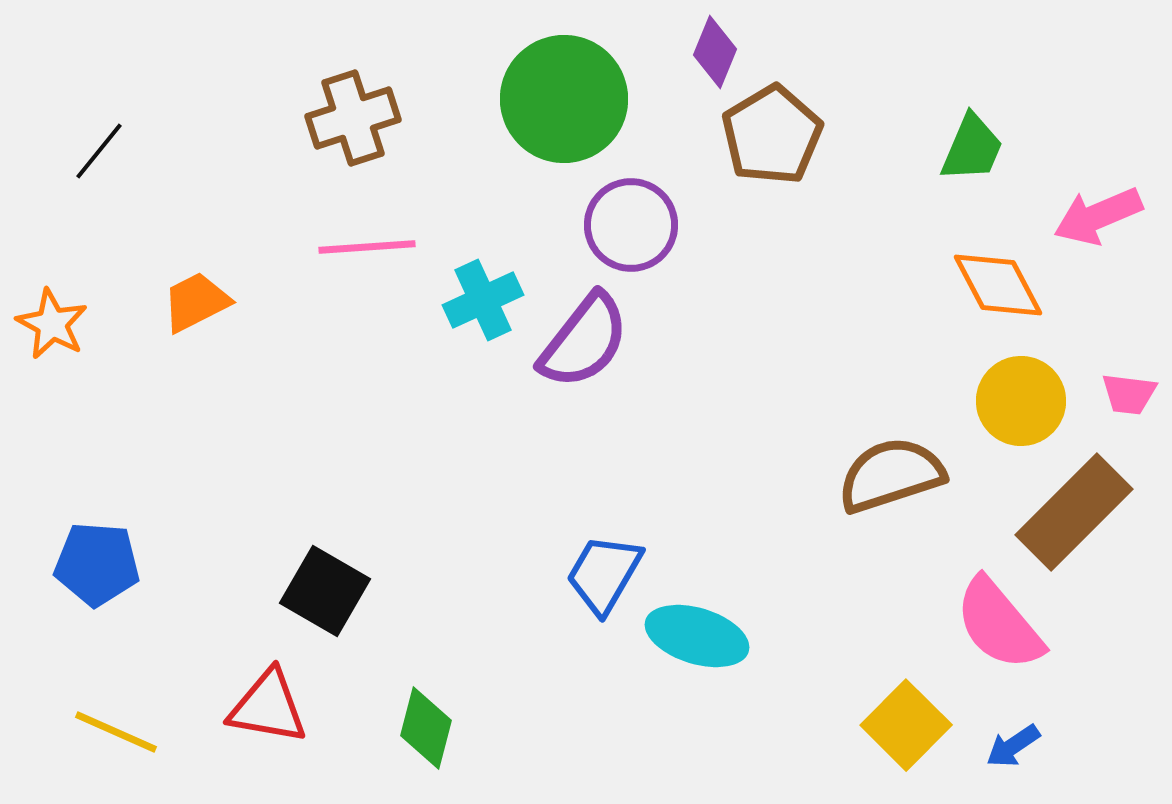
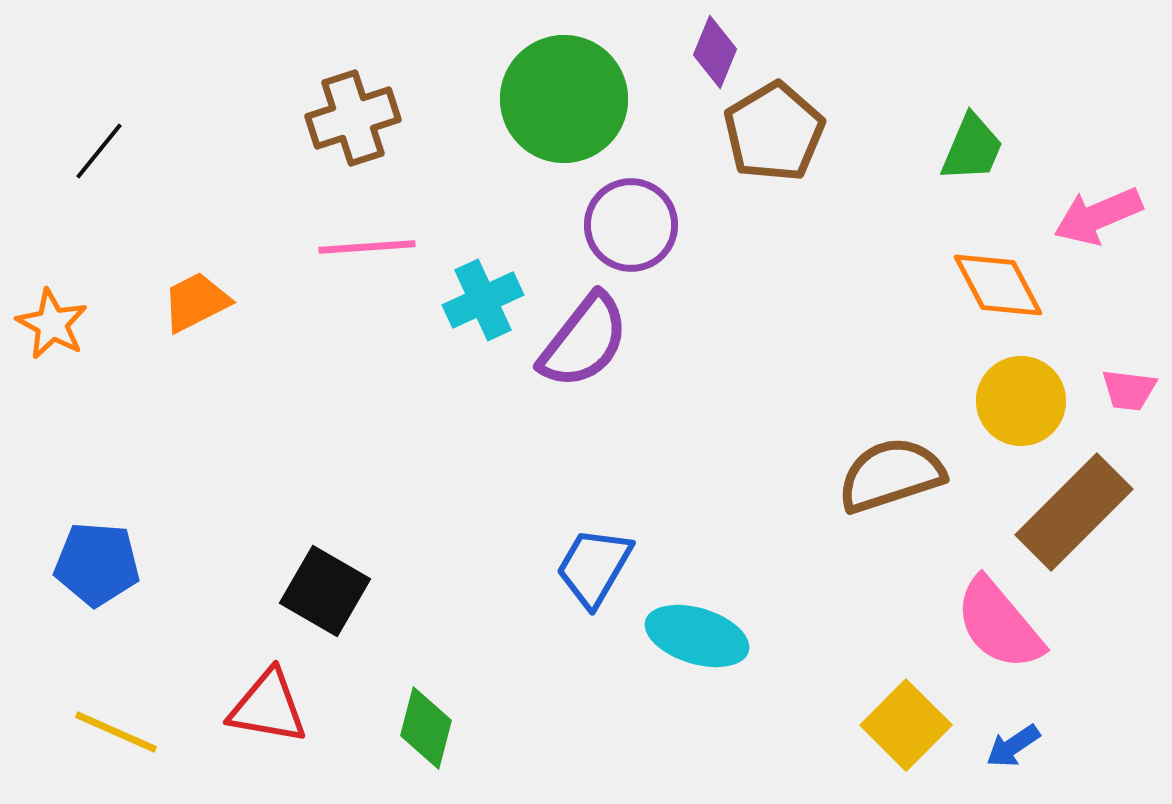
brown pentagon: moved 2 px right, 3 px up
pink trapezoid: moved 4 px up
blue trapezoid: moved 10 px left, 7 px up
